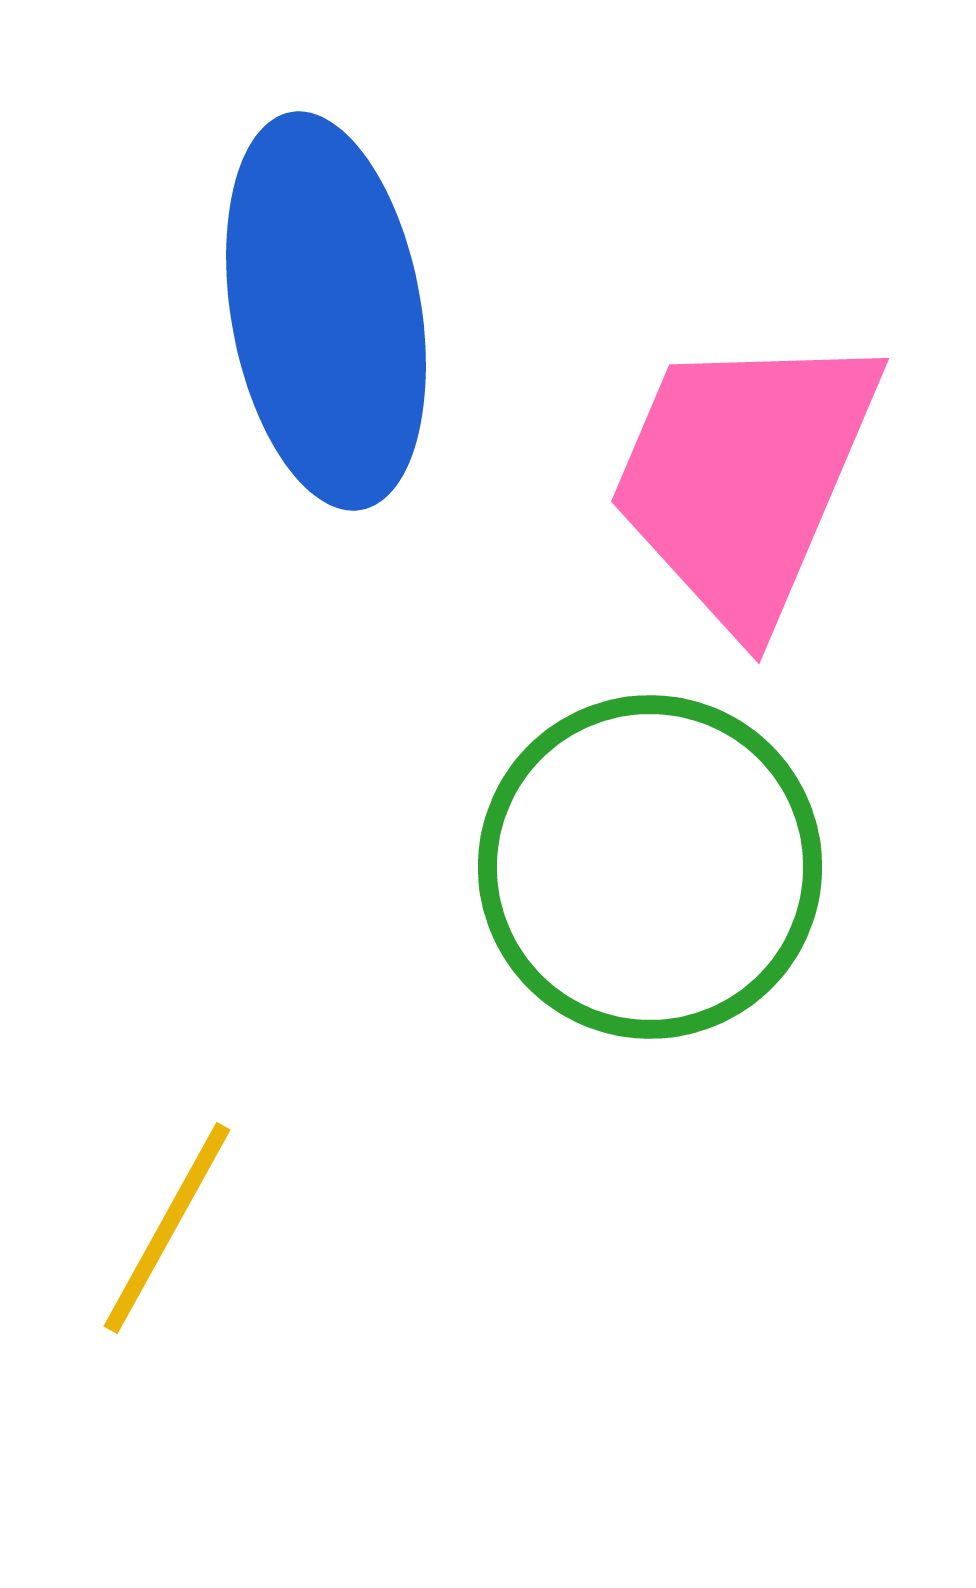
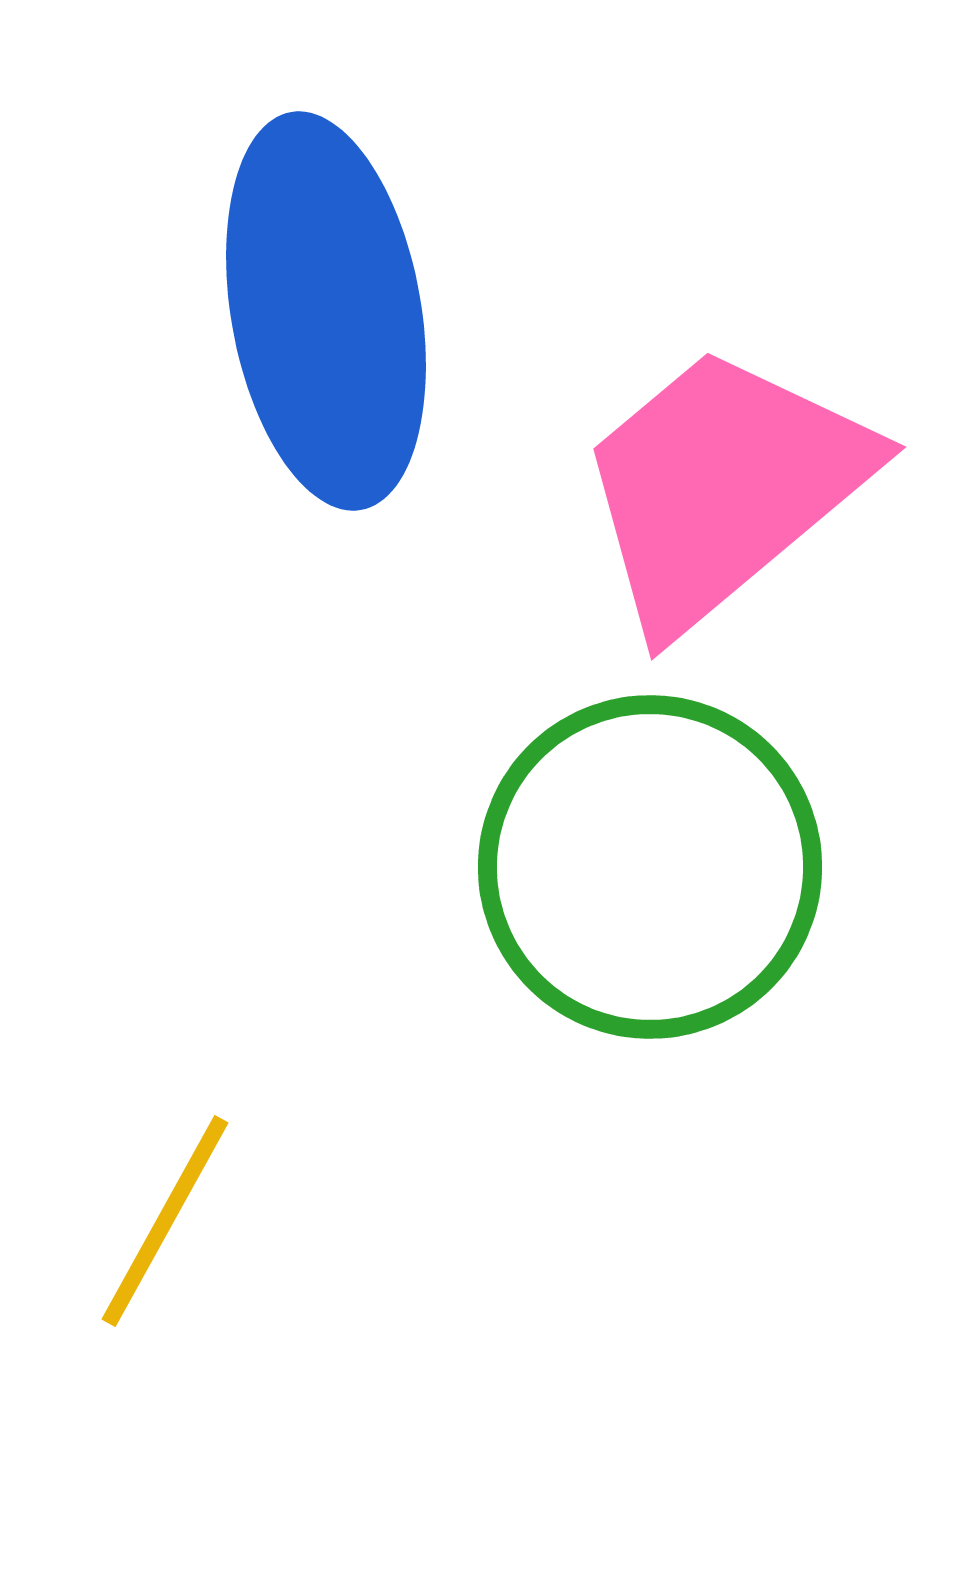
pink trapezoid: moved 21 px left, 10 px down; rotated 27 degrees clockwise
yellow line: moved 2 px left, 7 px up
